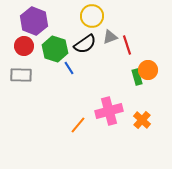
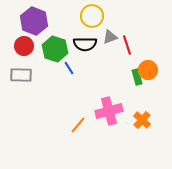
black semicircle: rotated 35 degrees clockwise
